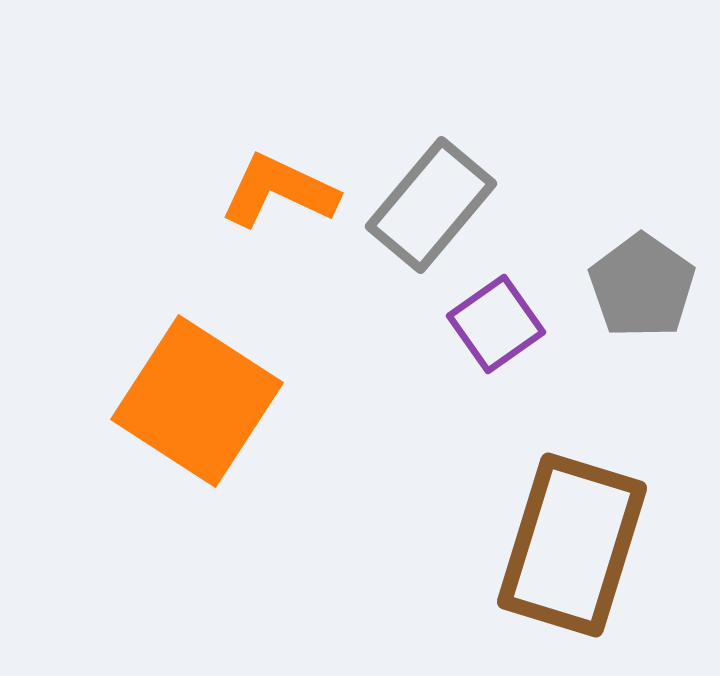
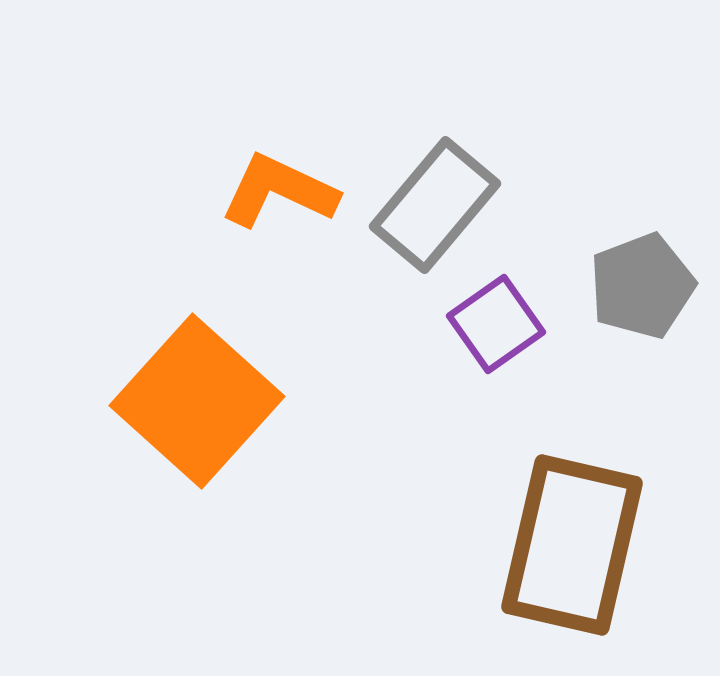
gray rectangle: moved 4 px right
gray pentagon: rotated 16 degrees clockwise
orange square: rotated 9 degrees clockwise
brown rectangle: rotated 4 degrees counterclockwise
